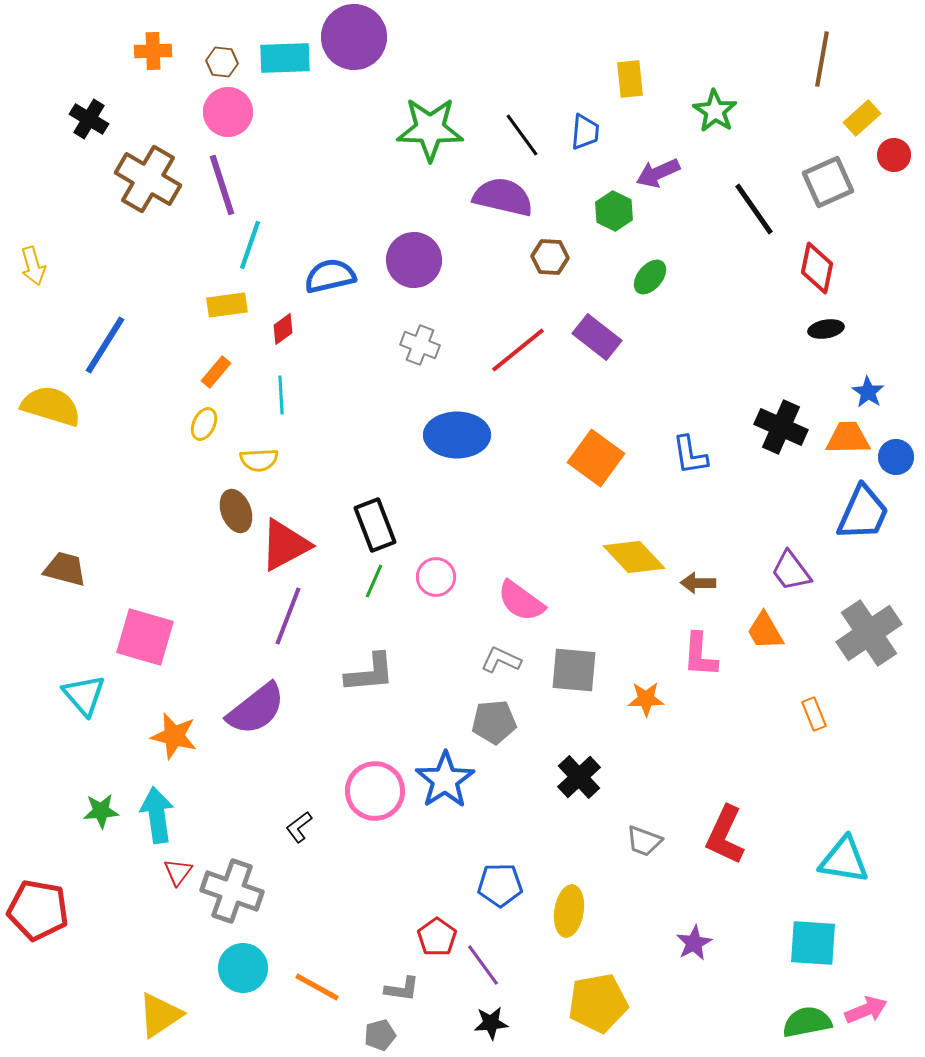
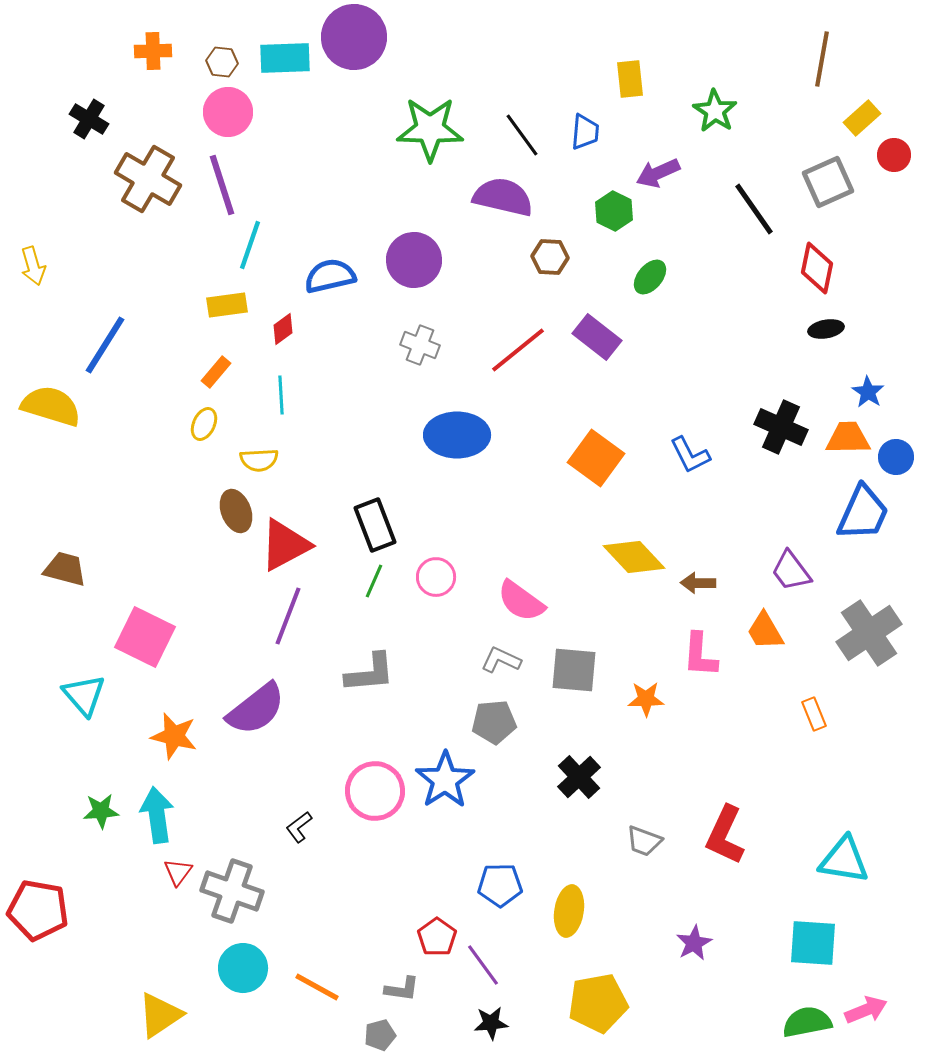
blue L-shape at (690, 455): rotated 18 degrees counterclockwise
pink square at (145, 637): rotated 10 degrees clockwise
